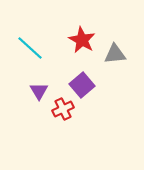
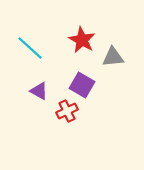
gray triangle: moved 2 px left, 3 px down
purple square: rotated 20 degrees counterclockwise
purple triangle: rotated 30 degrees counterclockwise
red cross: moved 4 px right, 2 px down
